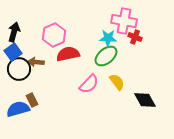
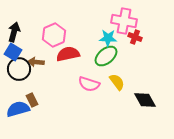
blue square: rotated 24 degrees counterclockwise
pink semicircle: rotated 65 degrees clockwise
